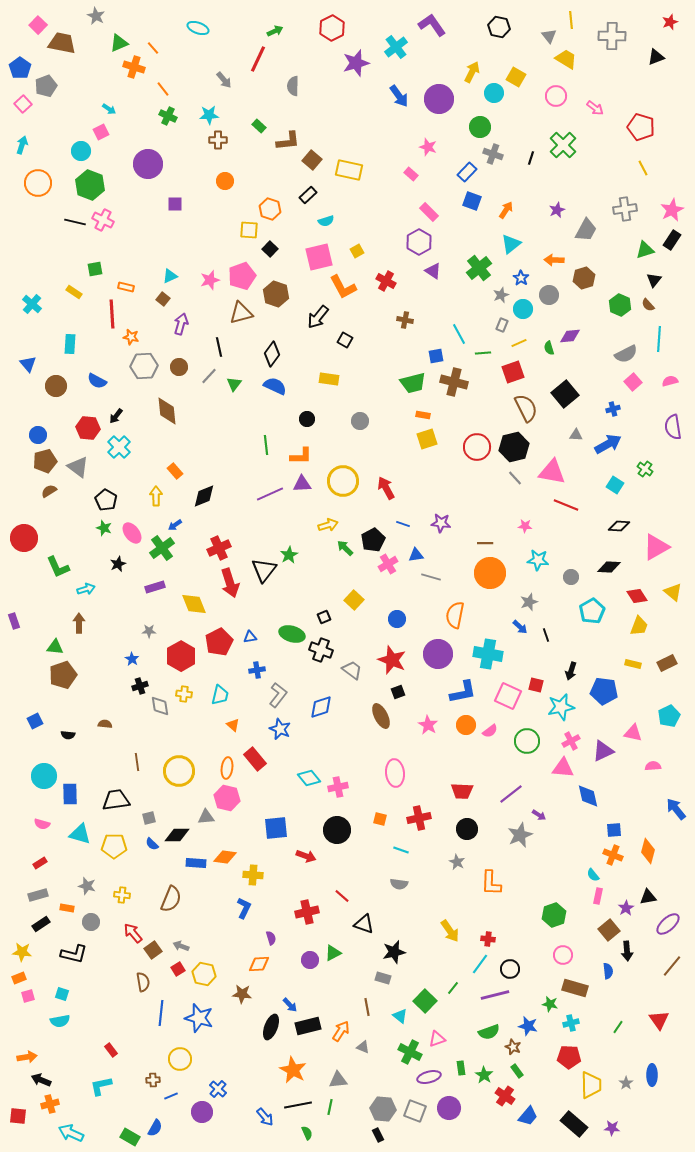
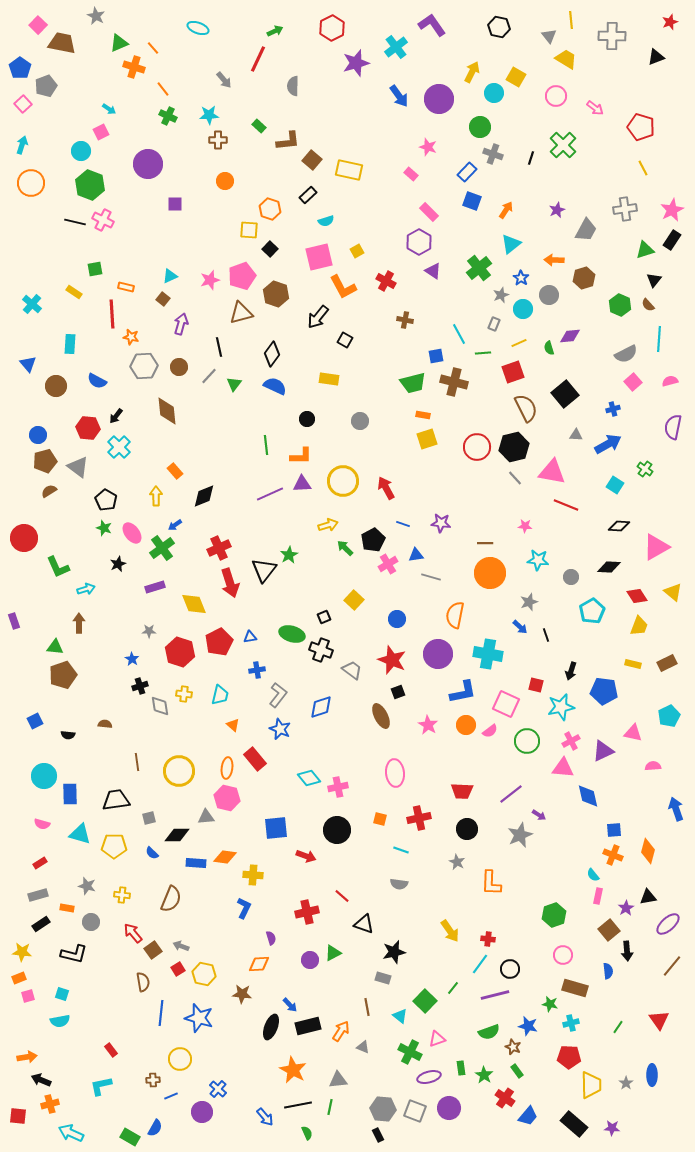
orange circle at (38, 183): moved 7 px left
gray rectangle at (502, 325): moved 8 px left, 1 px up
purple semicircle at (673, 427): rotated 20 degrees clockwise
red hexagon at (181, 656): moved 1 px left, 4 px up; rotated 12 degrees counterclockwise
pink square at (508, 696): moved 2 px left, 8 px down
blue arrow at (676, 809): rotated 20 degrees clockwise
blue semicircle at (152, 844): moved 9 px down
red cross at (505, 1096): moved 2 px down
